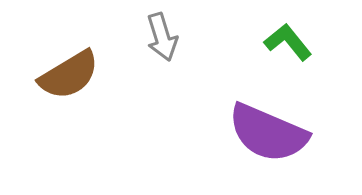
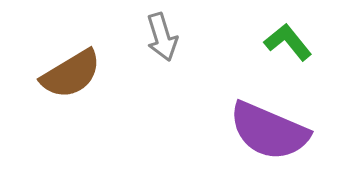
brown semicircle: moved 2 px right, 1 px up
purple semicircle: moved 1 px right, 2 px up
